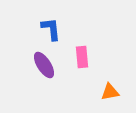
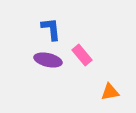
pink rectangle: moved 2 px up; rotated 35 degrees counterclockwise
purple ellipse: moved 4 px right, 5 px up; rotated 44 degrees counterclockwise
